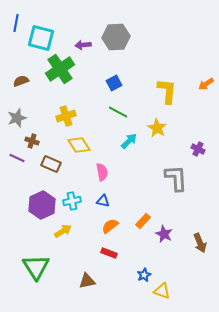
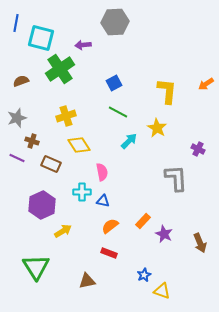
gray hexagon: moved 1 px left, 15 px up
cyan cross: moved 10 px right, 9 px up; rotated 12 degrees clockwise
